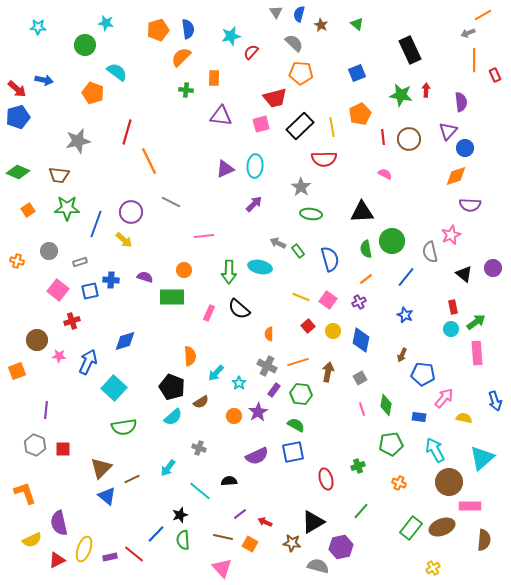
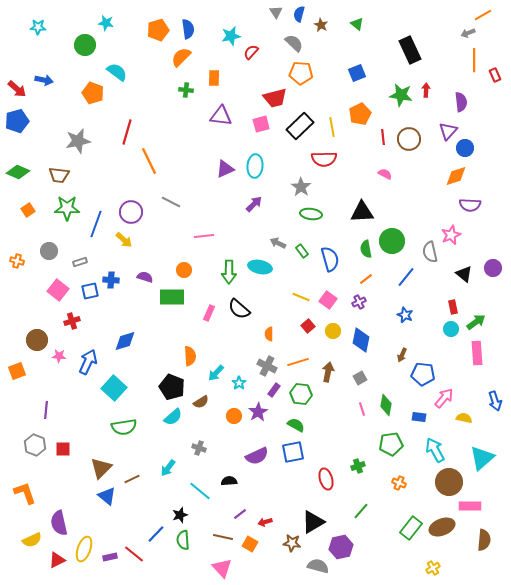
blue pentagon at (18, 117): moved 1 px left, 4 px down
green rectangle at (298, 251): moved 4 px right
red arrow at (265, 522): rotated 40 degrees counterclockwise
